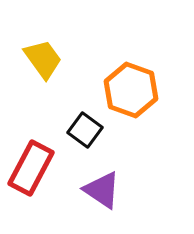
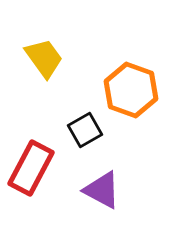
yellow trapezoid: moved 1 px right, 1 px up
black square: rotated 24 degrees clockwise
purple triangle: rotated 6 degrees counterclockwise
